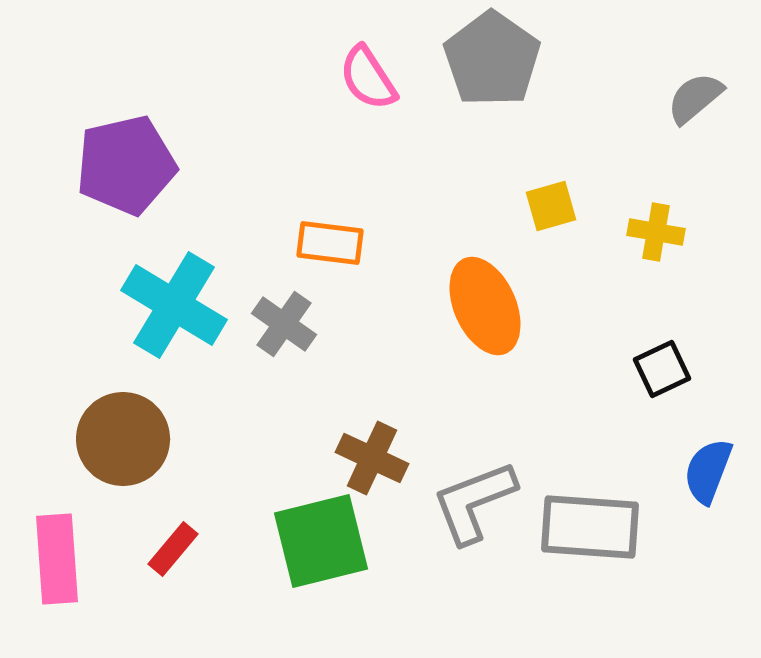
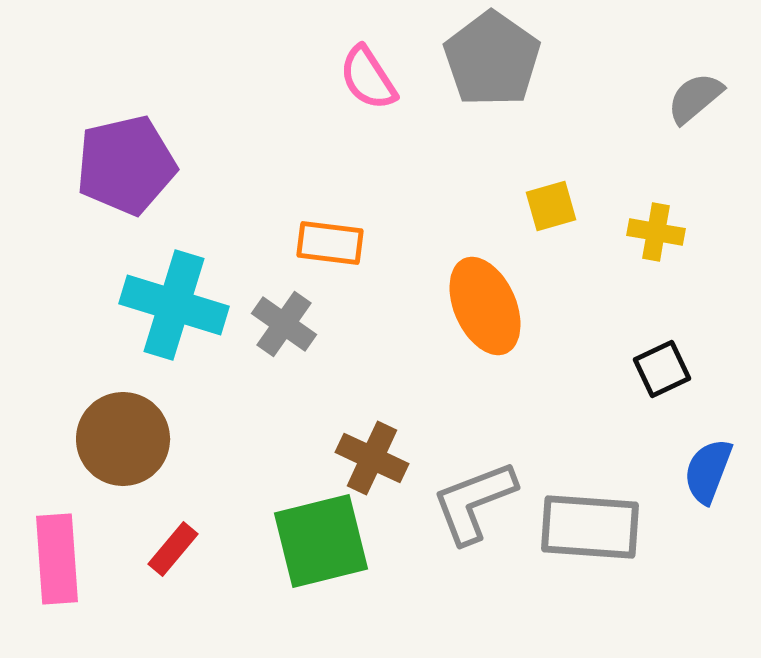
cyan cross: rotated 14 degrees counterclockwise
